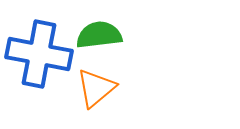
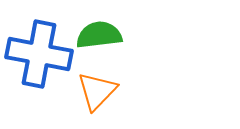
orange triangle: moved 1 px right, 3 px down; rotated 6 degrees counterclockwise
